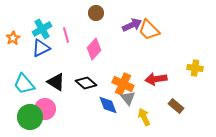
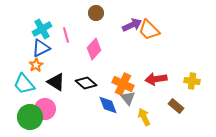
orange star: moved 23 px right, 27 px down
yellow cross: moved 3 px left, 13 px down
